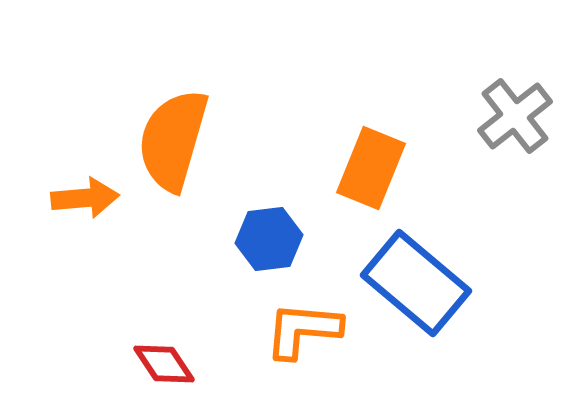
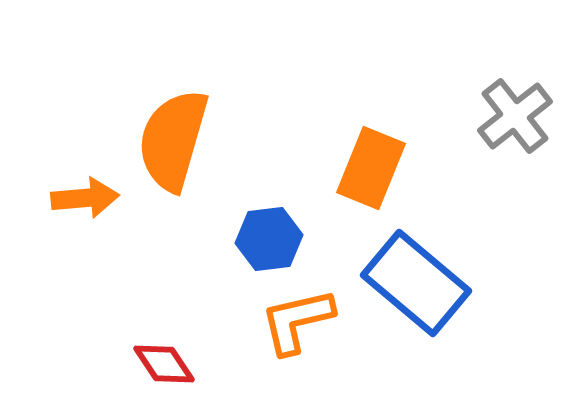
orange L-shape: moved 6 px left, 9 px up; rotated 18 degrees counterclockwise
